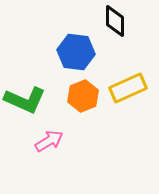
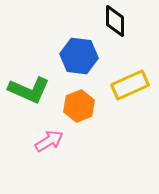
blue hexagon: moved 3 px right, 4 px down
yellow rectangle: moved 2 px right, 3 px up
orange hexagon: moved 4 px left, 10 px down
green L-shape: moved 4 px right, 10 px up
